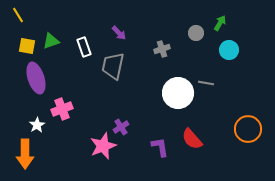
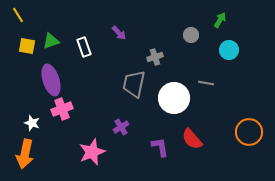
green arrow: moved 3 px up
gray circle: moved 5 px left, 2 px down
gray cross: moved 7 px left, 8 px down
gray trapezoid: moved 21 px right, 18 px down
purple ellipse: moved 15 px right, 2 px down
white circle: moved 4 px left, 5 px down
white star: moved 5 px left, 2 px up; rotated 21 degrees counterclockwise
orange circle: moved 1 px right, 3 px down
pink star: moved 11 px left, 6 px down
orange arrow: rotated 12 degrees clockwise
